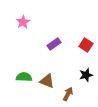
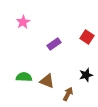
red square: moved 1 px right, 8 px up
